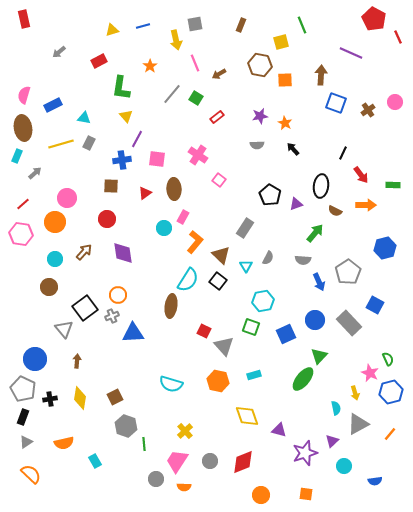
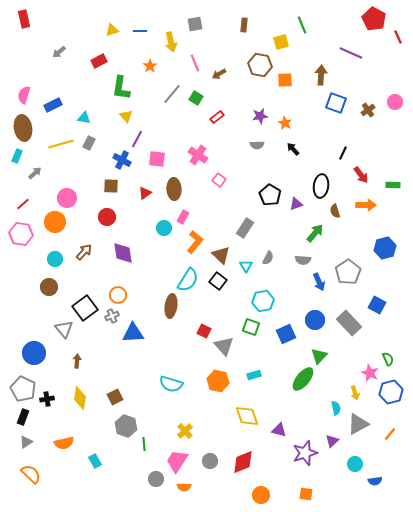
brown rectangle at (241, 25): moved 3 px right; rotated 16 degrees counterclockwise
blue line at (143, 26): moved 3 px left, 5 px down; rotated 16 degrees clockwise
yellow arrow at (176, 40): moved 5 px left, 2 px down
blue cross at (122, 160): rotated 36 degrees clockwise
brown semicircle at (335, 211): rotated 48 degrees clockwise
red circle at (107, 219): moved 2 px up
blue square at (375, 305): moved 2 px right
blue circle at (35, 359): moved 1 px left, 6 px up
black cross at (50, 399): moved 3 px left
cyan circle at (344, 466): moved 11 px right, 2 px up
